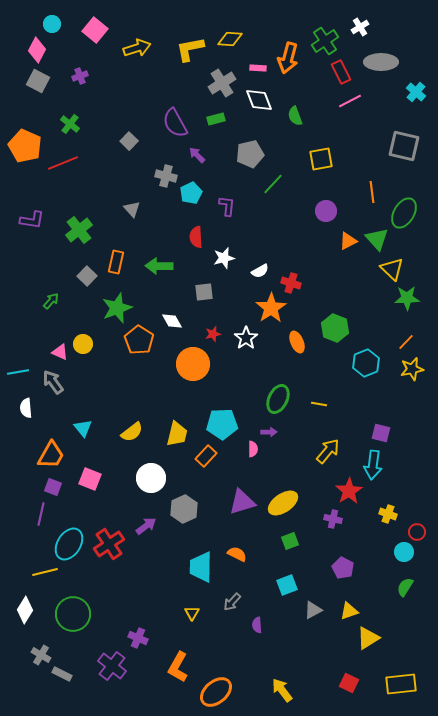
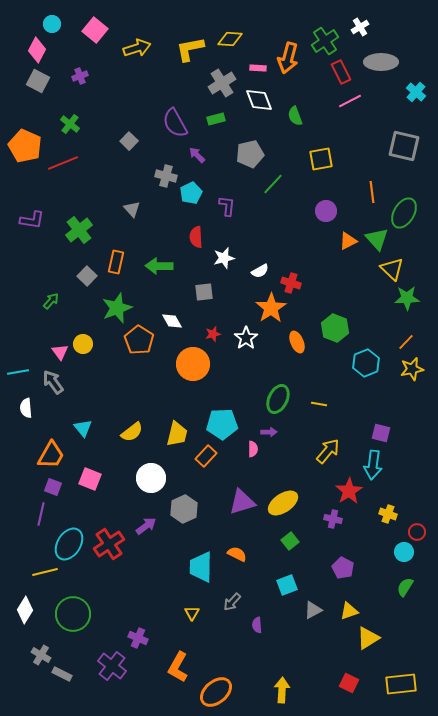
pink triangle at (60, 352): rotated 30 degrees clockwise
green square at (290, 541): rotated 18 degrees counterclockwise
yellow arrow at (282, 690): rotated 40 degrees clockwise
